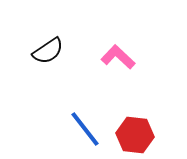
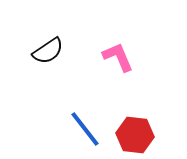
pink L-shape: rotated 24 degrees clockwise
